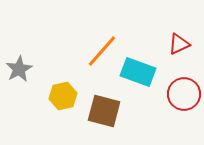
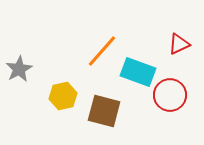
red circle: moved 14 px left, 1 px down
